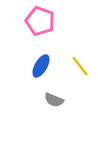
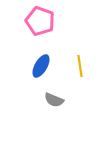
yellow line: rotated 30 degrees clockwise
